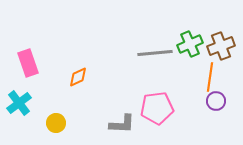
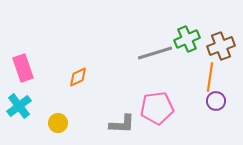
green cross: moved 3 px left, 5 px up
gray line: rotated 12 degrees counterclockwise
pink rectangle: moved 5 px left, 5 px down
cyan cross: moved 3 px down
yellow circle: moved 2 px right
